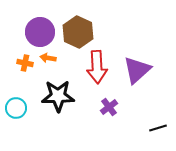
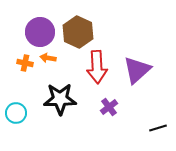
black star: moved 2 px right, 3 px down
cyan circle: moved 5 px down
